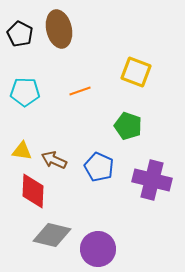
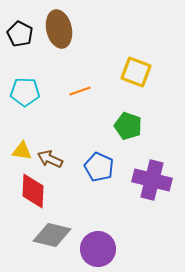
brown arrow: moved 4 px left, 1 px up
